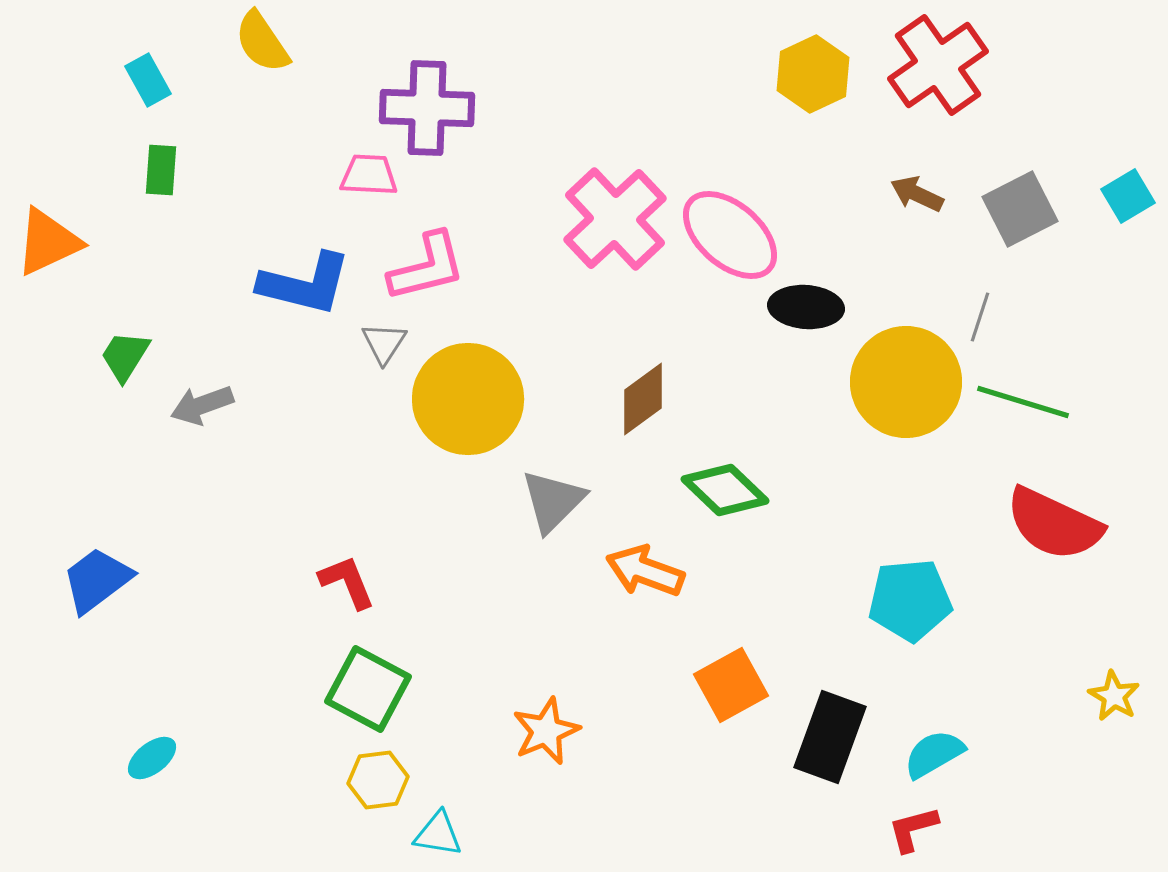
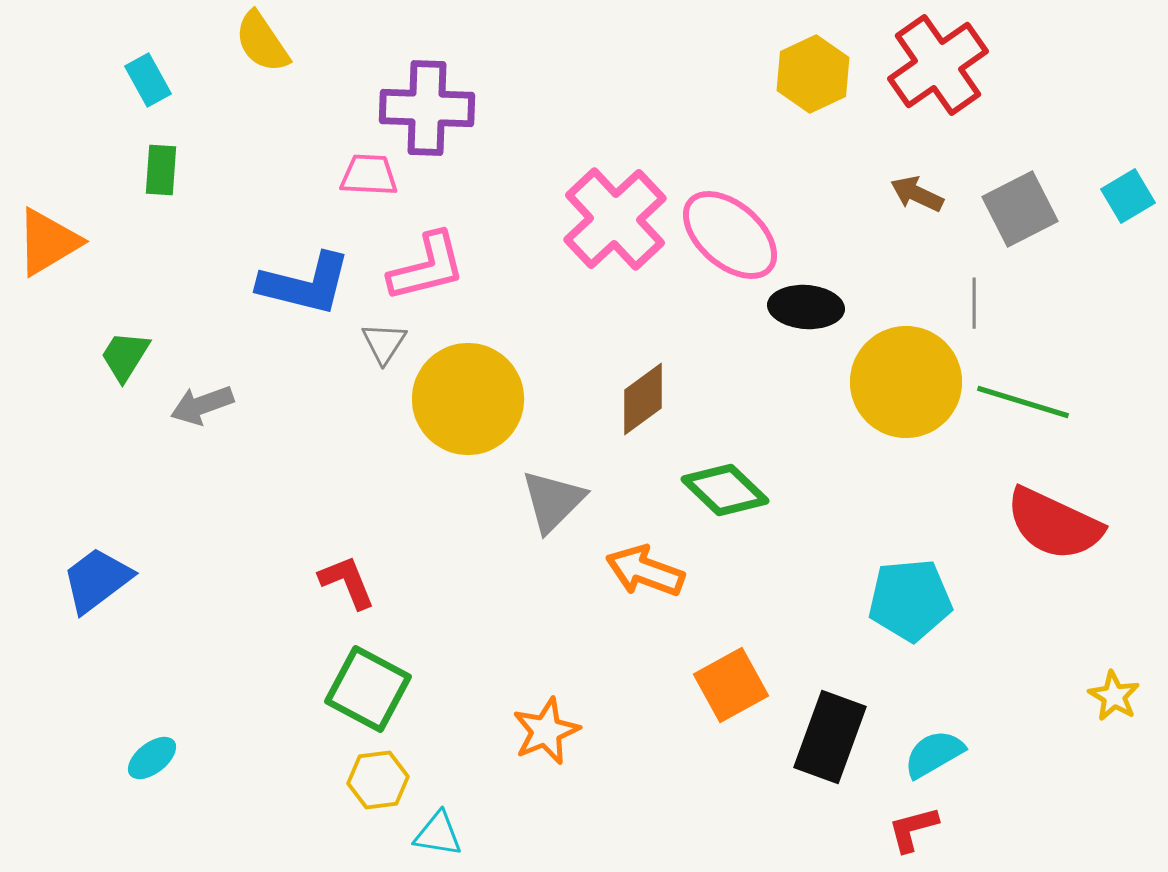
orange triangle at (48, 242): rotated 6 degrees counterclockwise
gray line at (980, 317): moved 6 px left, 14 px up; rotated 18 degrees counterclockwise
